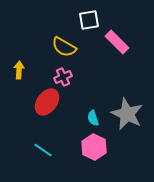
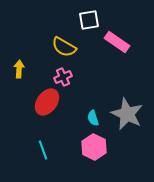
pink rectangle: rotated 10 degrees counterclockwise
yellow arrow: moved 1 px up
cyan line: rotated 36 degrees clockwise
